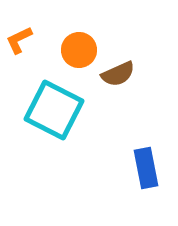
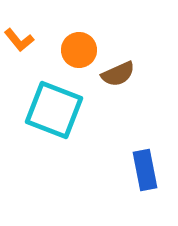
orange L-shape: rotated 104 degrees counterclockwise
cyan square: rotated 6 degrees counterclockwise
blue rectangle: moved 1 px left, 2 px down
